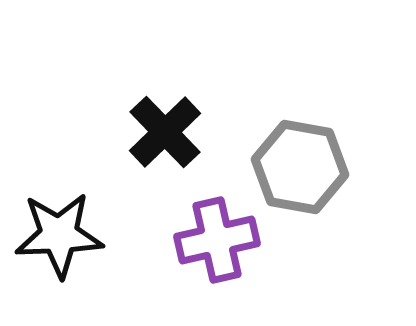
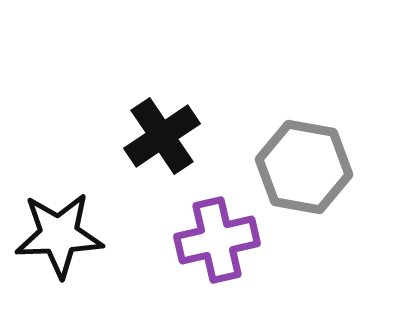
black cross: moved 3 px left, 4 px down; rotated 10 degrees clockwise
gray hexagon: moved 4 px right
